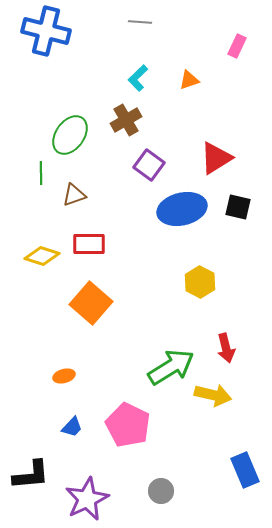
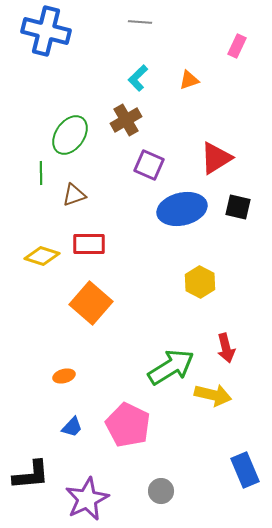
purple square: rotated 12 degrees counterclockwise
